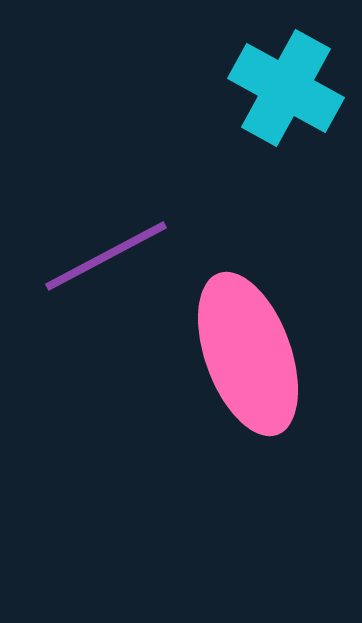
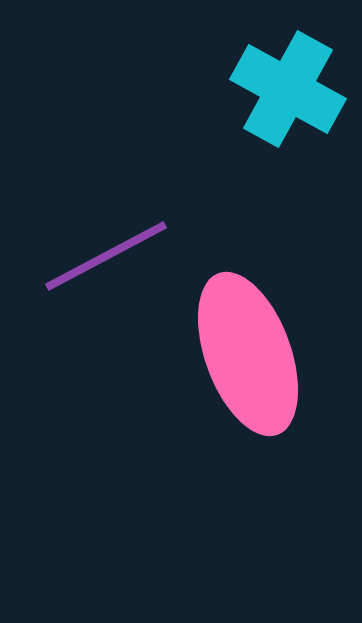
cyan cross: moved 2 px right, 1 px down
